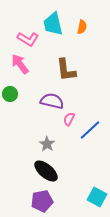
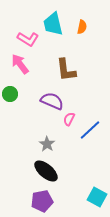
purple semicircle: rotated 10 degrees clockwise
